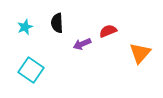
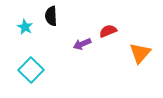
black semicircle: moved 6 px left, 7 px up
cyan star: rotated 21 degrees counterclockwise
cyan square: rotated 10 degrees clockwise
